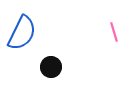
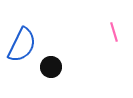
blue semicircle: moved 12 px down
